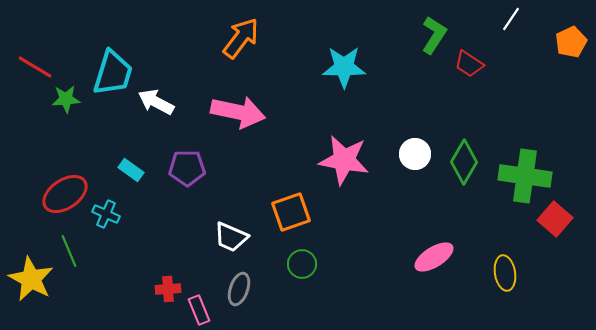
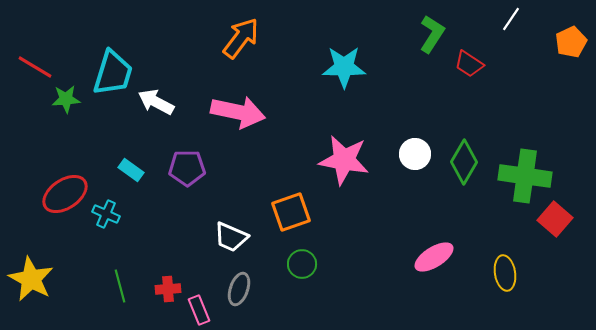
green L-shape: moved 2 px left, 1 px up
green line: moved 51 px right, 35 px down; rotated 8 degrees clockwise
